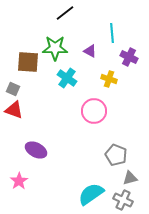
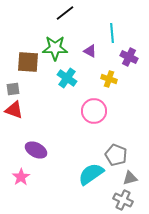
gray square: rotated 32 degrees counterclockwise
pink star: moved 2 px right, 4 px up
cyan semicircle: moved 20 px up
